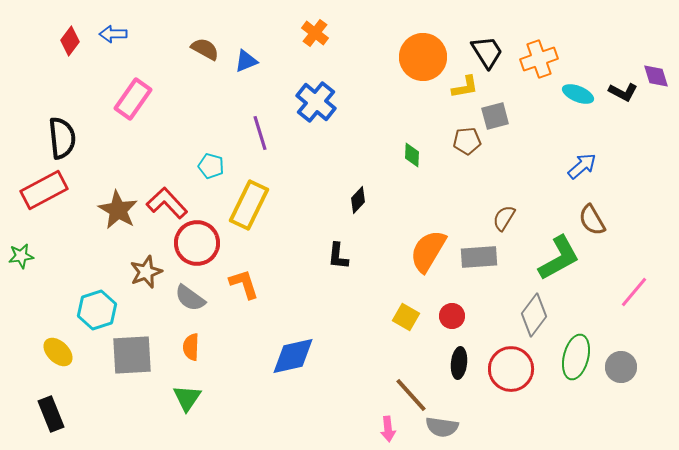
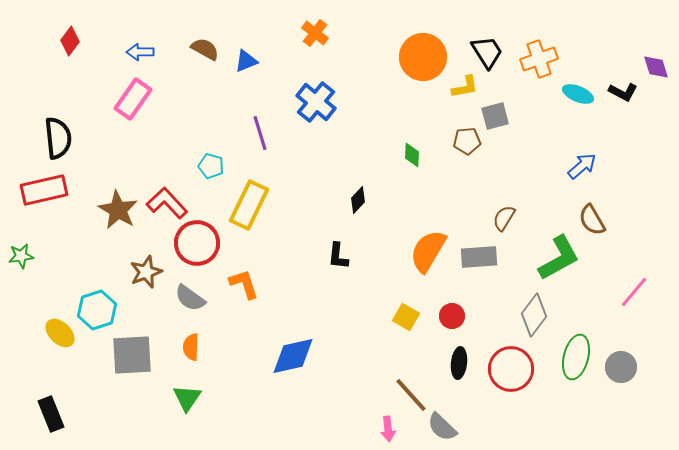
blue arrow at (113, 34): moved 27 px right, 18 px down
purple diamond at (656, 76): moved 9 px up
black semicircle at (62, 138): moved 4 px left
red rectangle at (44, 190): rotated 15 degrees clockwise
yellow ellipse at (58, 352): moved 2 px right, 19 px up
gray semicircle at (442, 427): rotated 36 degrees clockwise
